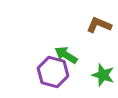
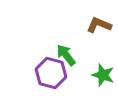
green arrow: rotated 20 degrees clockwise
purple hexagon: moved 2 px left, 1 px down
